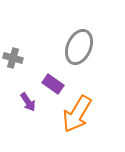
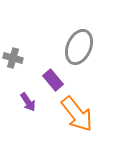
purple rectangle: moved 4 px up; rotated 15 degrees clockwise
orange arrow: rotated 69 degrees counterclockwise
